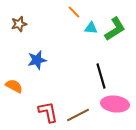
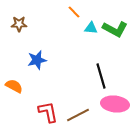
brown star: rotated 14 degrees clockwise
green L-shape: rotated 60 degrees clockwise
